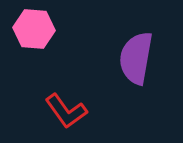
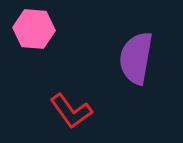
red L-shape: moved 5 px right
